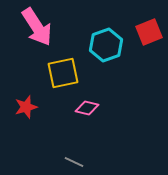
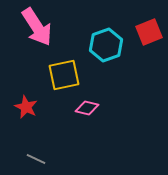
yellow square: moved 1 px right, 2 px down
red star: rotated 30 degrees counterclockwise
gray line: moved 38 px left, 3 px up
